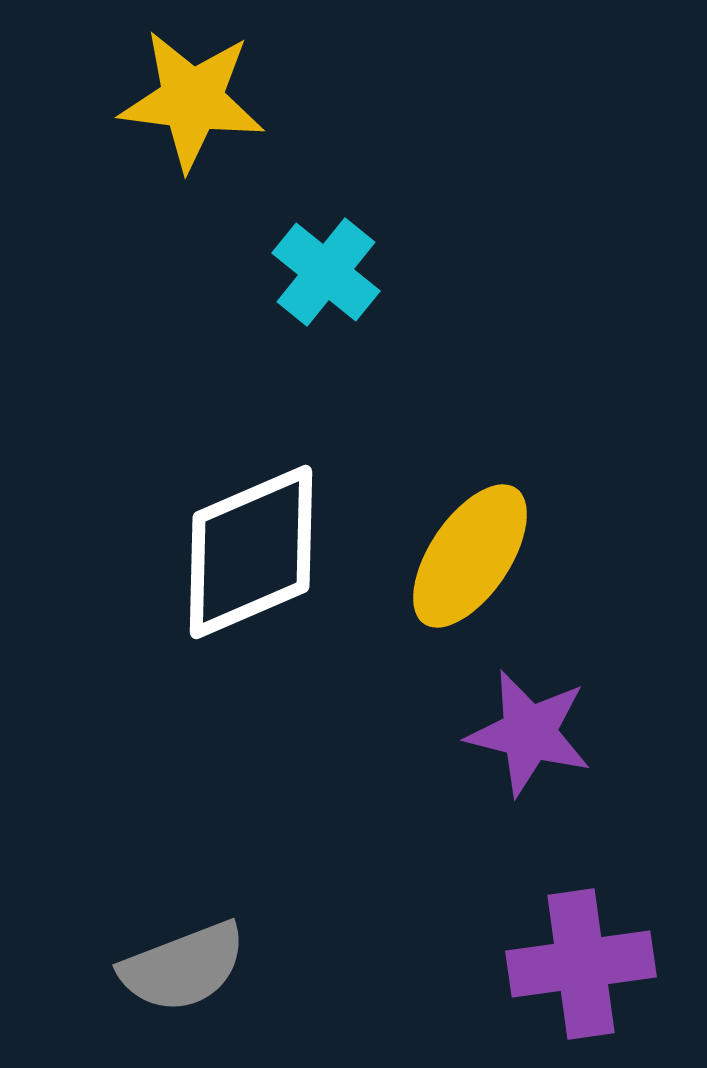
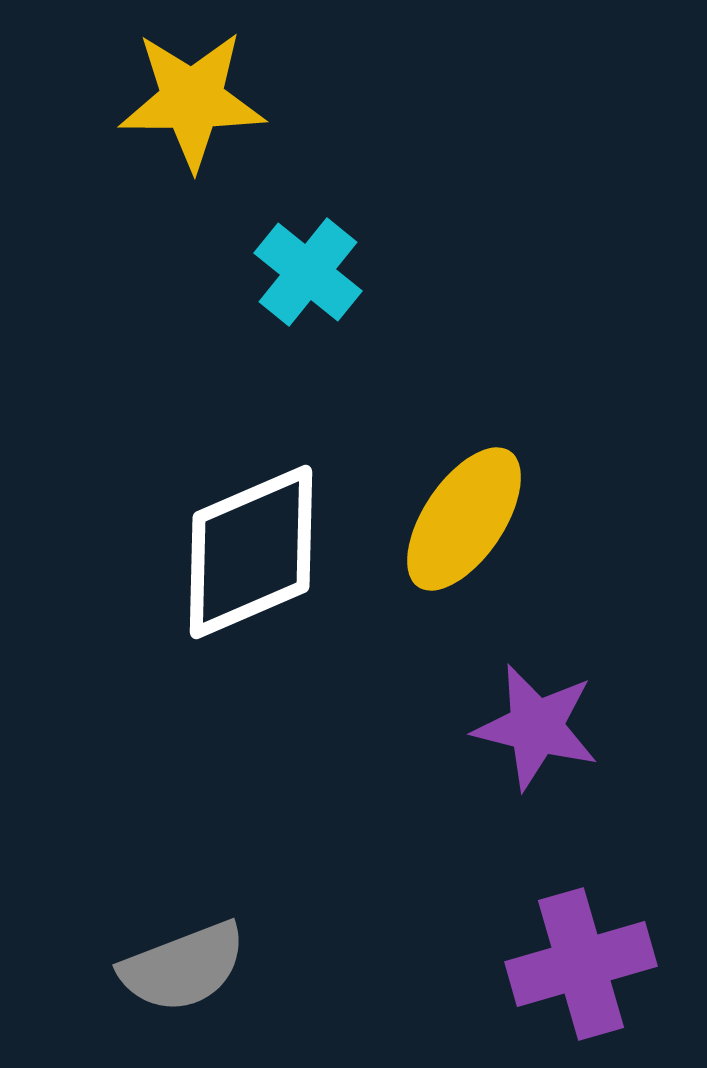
yellow star: rotated 7 degrees counterclockwise
cyan cross: moved 18 px left
yellow ellipse: moved 6 px left, 37 px up
purple star: moved 7 px right, 6 px up
purple cross: rotated 8 degrees counterclockwise
